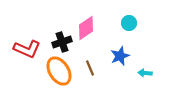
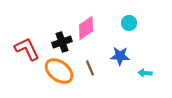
red L-shape: rotated 140 degrees counterclockwise
blue star: rotated 24 degrees clockwise
orange ellipse: rotated 20 degrees counterclockwise
